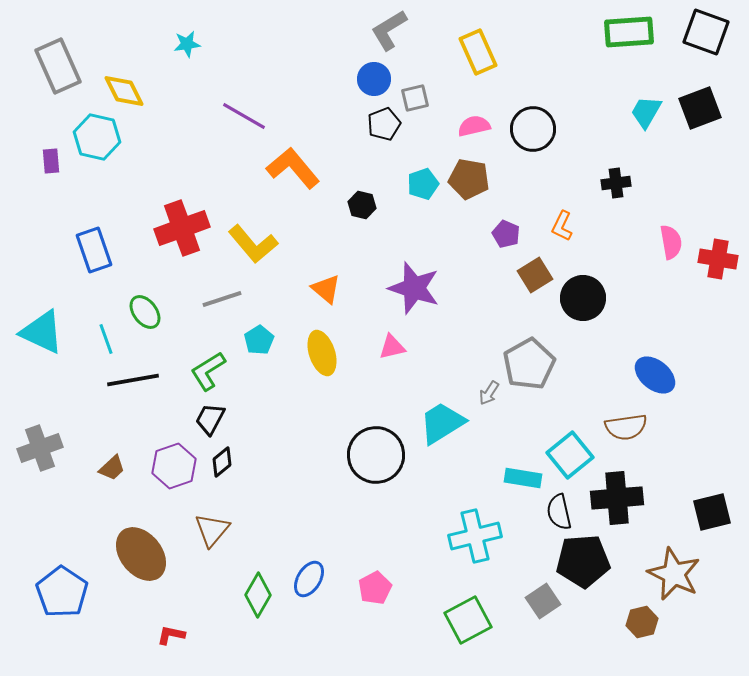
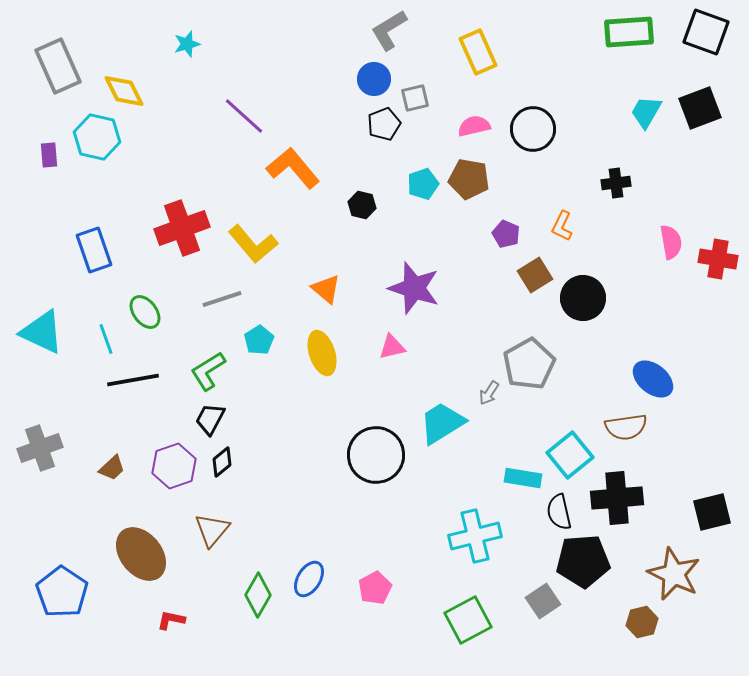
cyan star at (187, 44): rotated 8 degrees counterclockwise
purple line at (244, 116): rotated 12 degrees clockwise
purple rectangle at (51, 161): moved 2 px left, 6 px up
blue ellipse at (655, 375): moved 2 px left, 4 px down
red L-shape at (171, 635): moved 15 px up
